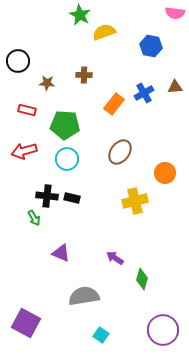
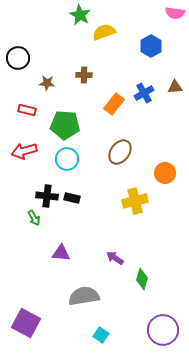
blue hexagon: rotated 20 degrees clockwise
black circle: moved 3 px up
purple triangle: rotated 18 degrees counterclockwise
